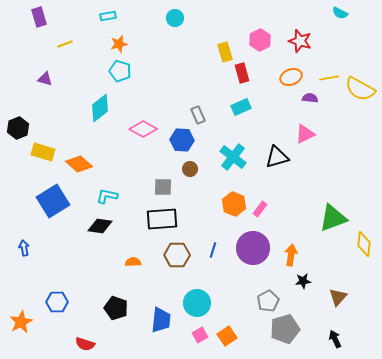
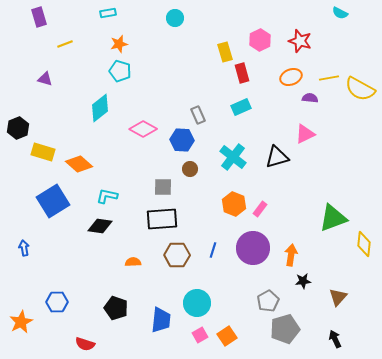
cyan rectangle at (108, 16): moved 3 px up
